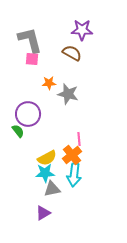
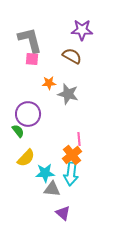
brown semicircle: moved 3 px down
yellow semicircle: moved 21 px left; rotated 18 degrees counterclockwise
cyan arrow: moved 3 px left, 1 px up
gray triangle: rotated 18 degrees clockwise
purple triangle: moved 20 px right; rotated 49 degrees counterclockwise
